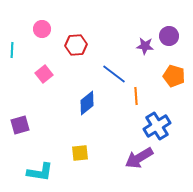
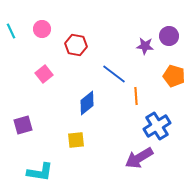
red hexagon: rotated 15 degrees clockwise
cyan line: moved 1 px left, 19 px up; rotated 28 degrees counterclockwise
purple square: moved 3 px right
yellow square: moved 4 px left, 13 px up
